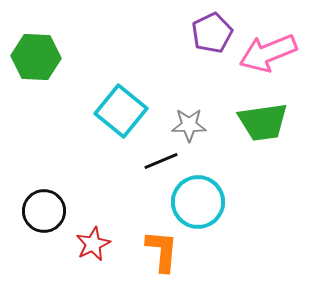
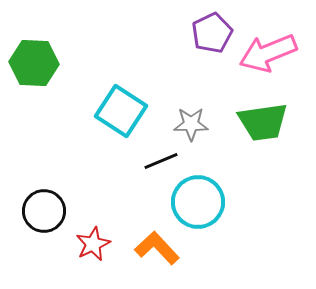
green hexagon: moved 2 px left, 6 px down
cyan square: rotated 6 degrees counterclockwise
gray star: moved 2 px right, 1 px up
orange L-shape: moved 5 px left, 3 px up; rotated 48 degrees counterclockwise
